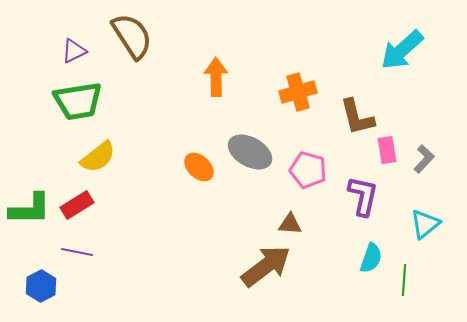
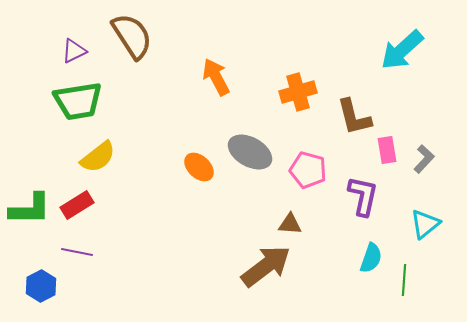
orange arrow: rotated 27 degrees counterclockwise
brown L-shape: moved 3 px left
